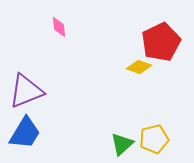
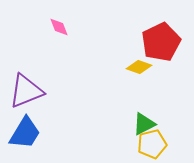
pink diamond: rotated 15 degrees counterclockwise
yellow pentagon: moved 2 px left, 5 px down
green triangle: moved 22 px right, 20 px up; rotated 15 degrees clockwise
